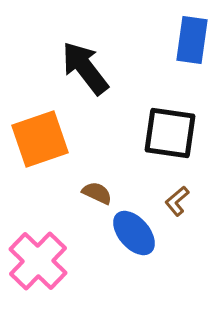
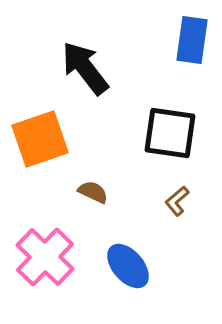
brown semicircle: moved 4 px left, 1 px up
blue ellipse: moved 6 px left, 33 px down
pink cross: moved 7 px right, 4 px up
